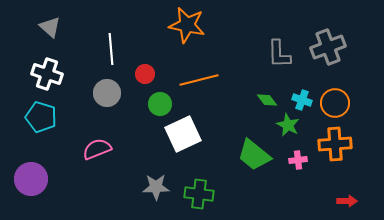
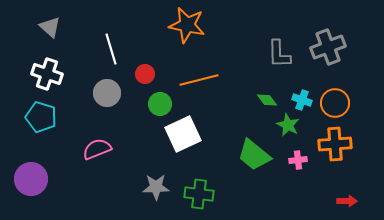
white line: rotated 12 degrees counterclockwise
